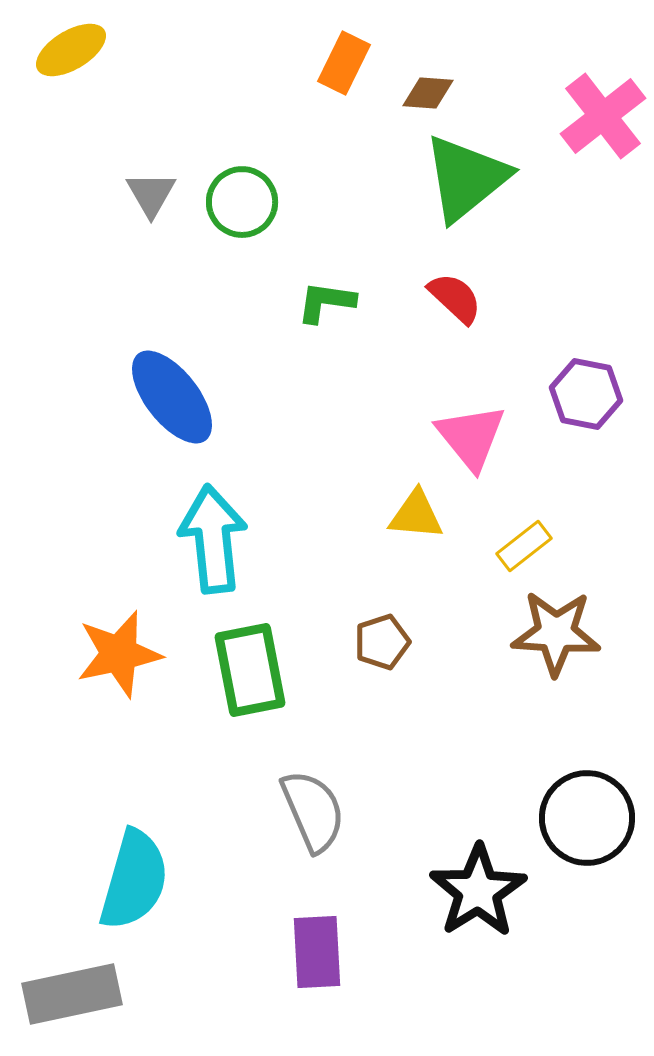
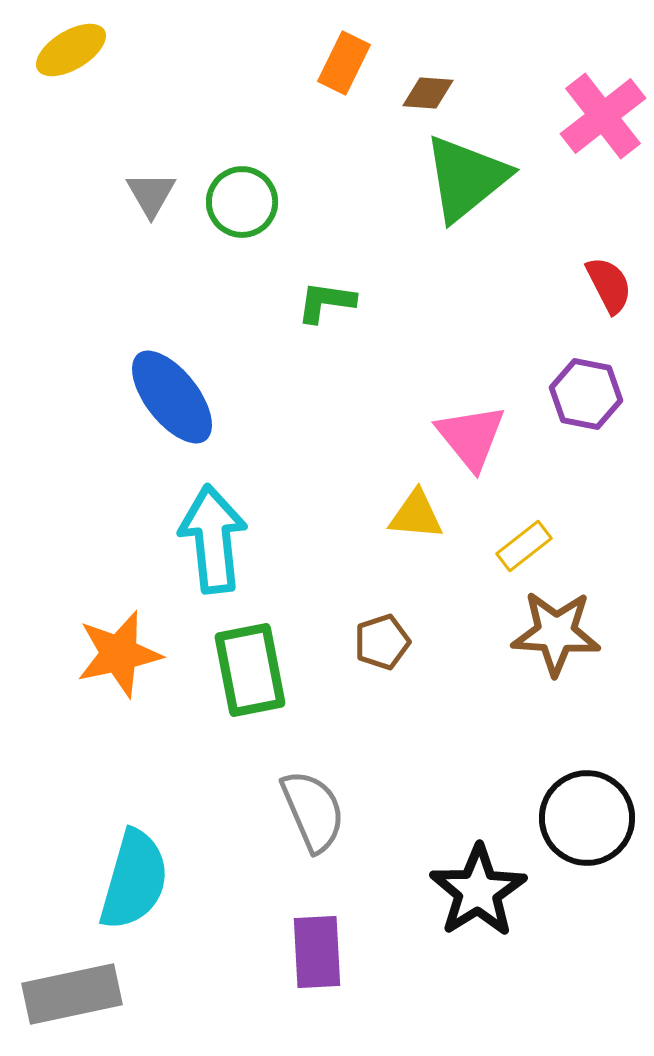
red semicircle: moved 154 px right, 13 px up; rotated 20 degrees clockwise
